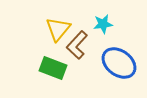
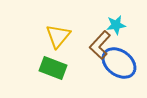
cyan star: moved 13 px right, 1 px down
yellow triangle: moved 7 px down
brown L-shape: moved 23 px right
